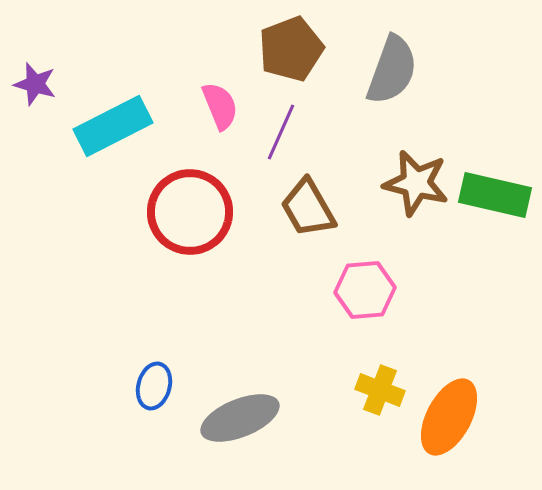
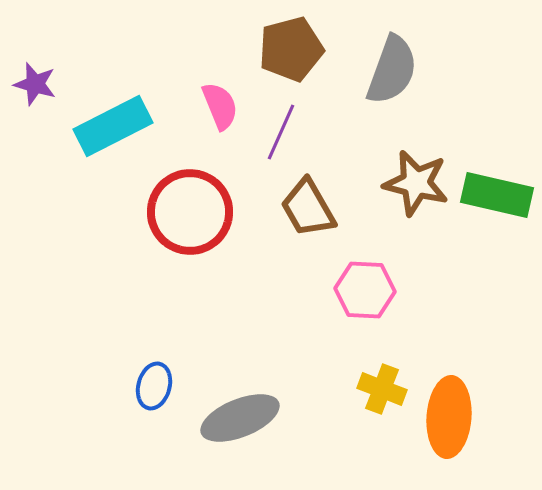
brown pentagon: rotated 6 degrees clockwise
green rectangle: moved 2 px right
pink hexagon: rotated 8 degrees clockwise
yellow cross: moved 2 px right, 1 px up
orange ellipse: rotated 24 degrees counterclockwise
